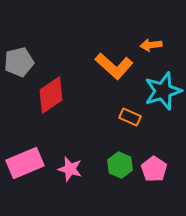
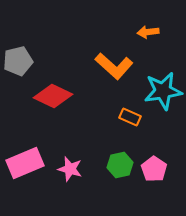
orange arrow: moved 3 px left, 13 px up
gray pentagon: moved 1 px left, 1 px up
cyan star: rotated 9 degrees clockwise
red diamond: moved 2 px right, 1 px down; rotated 60 degrees clockwise
green hexagon: rotated 25 degrees clockwise
